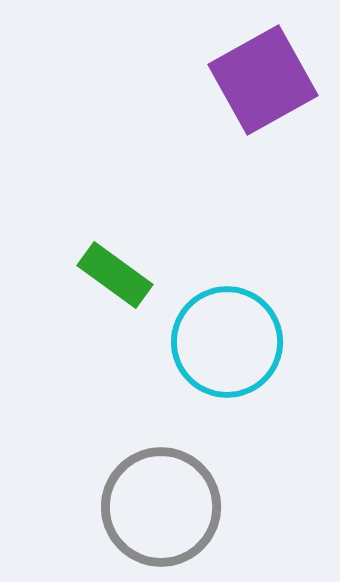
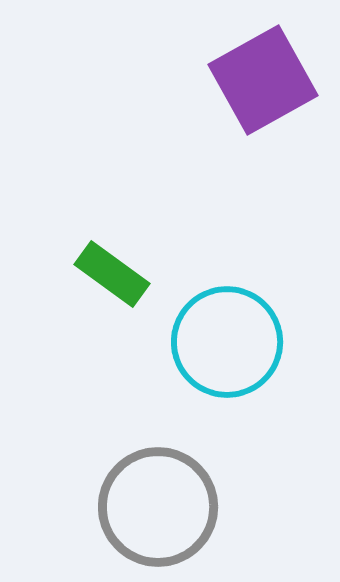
green rectangle: moved 3 px left, 1 px up
gray circle: moved 3 px left
